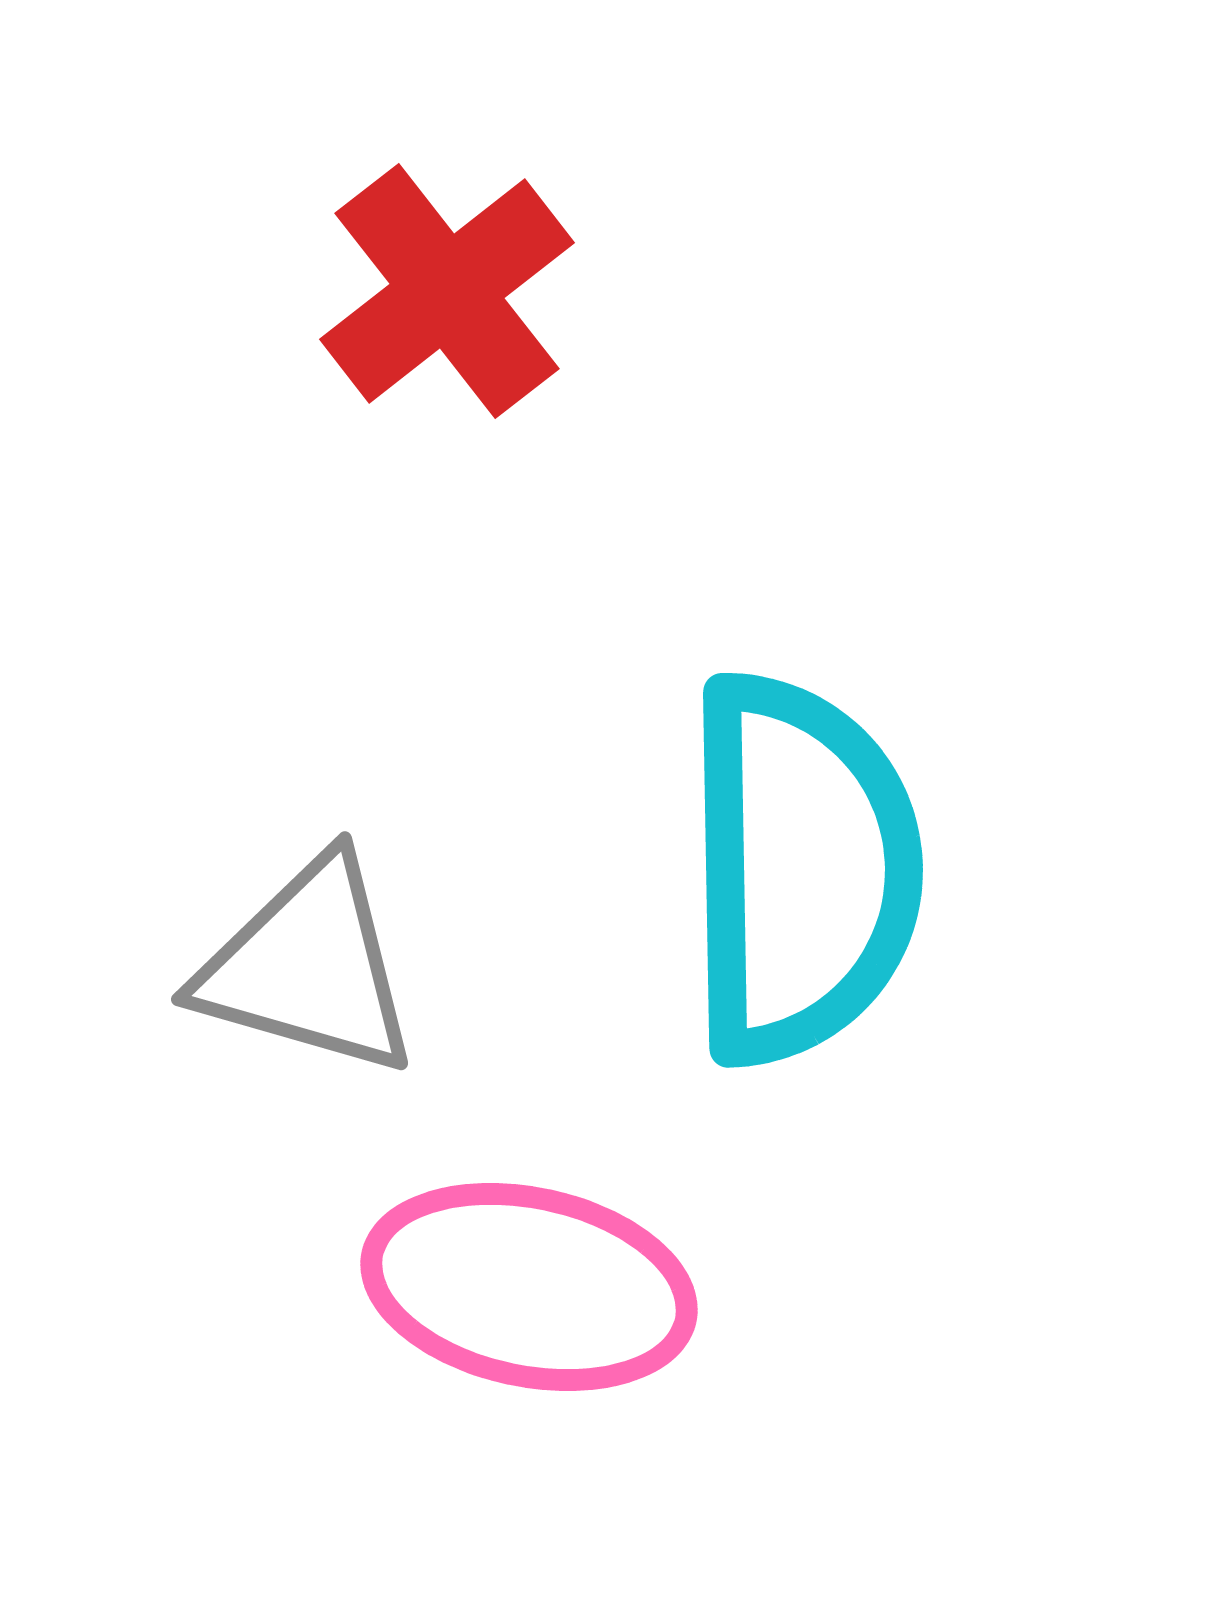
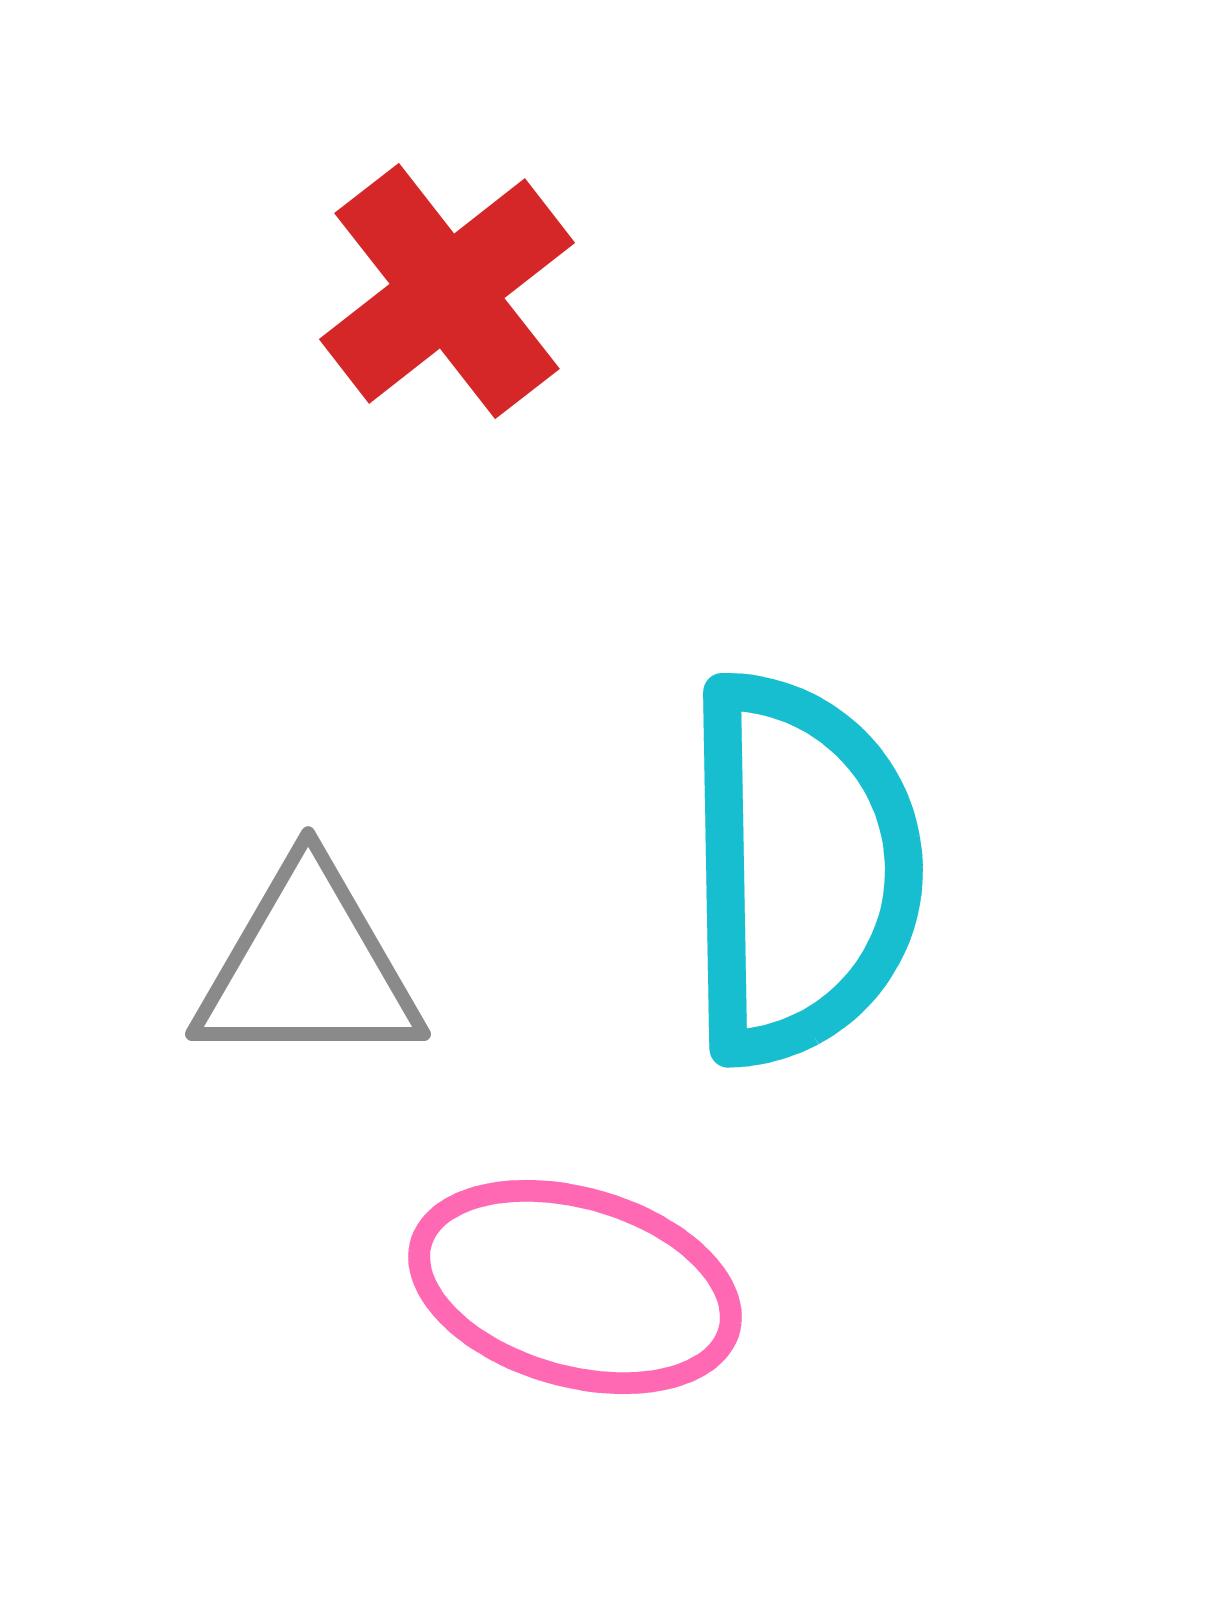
gray triangle: rotated 16 degrees counterclockwise
pink ellipse: moved 46 px right; rotated 4 degrees clockwise
